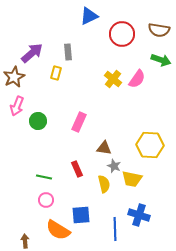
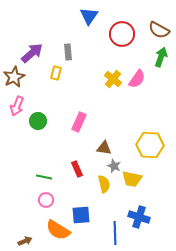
blue triangle: rotated 30 degrees counterclockwise
brown semicircle: rotated 20 degrees clockwise
green arrow: moved 3 px up; rotated 90 degrees counterclockwise
blue cross: moved 2 px down
blue line: moved 4 px down
brown arrow: rotated 72 degrees clockwise
